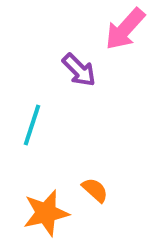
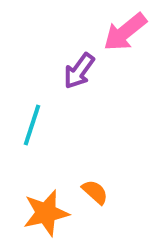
pink arrow: moved 3 px down; rotated 9 degrees clockwise
purple arrow: moved 1 px down; rotated 81 degrees clockwise
orange semicircle: moved 2 px down
